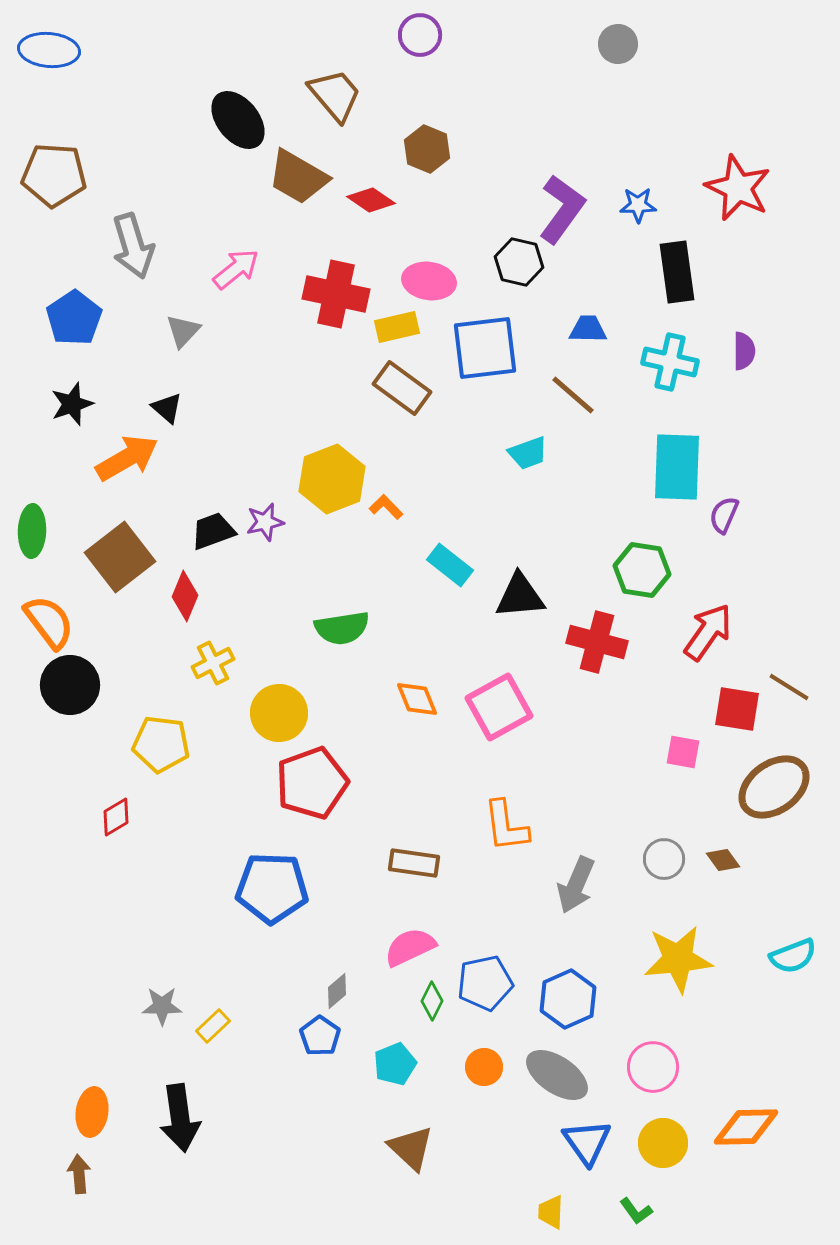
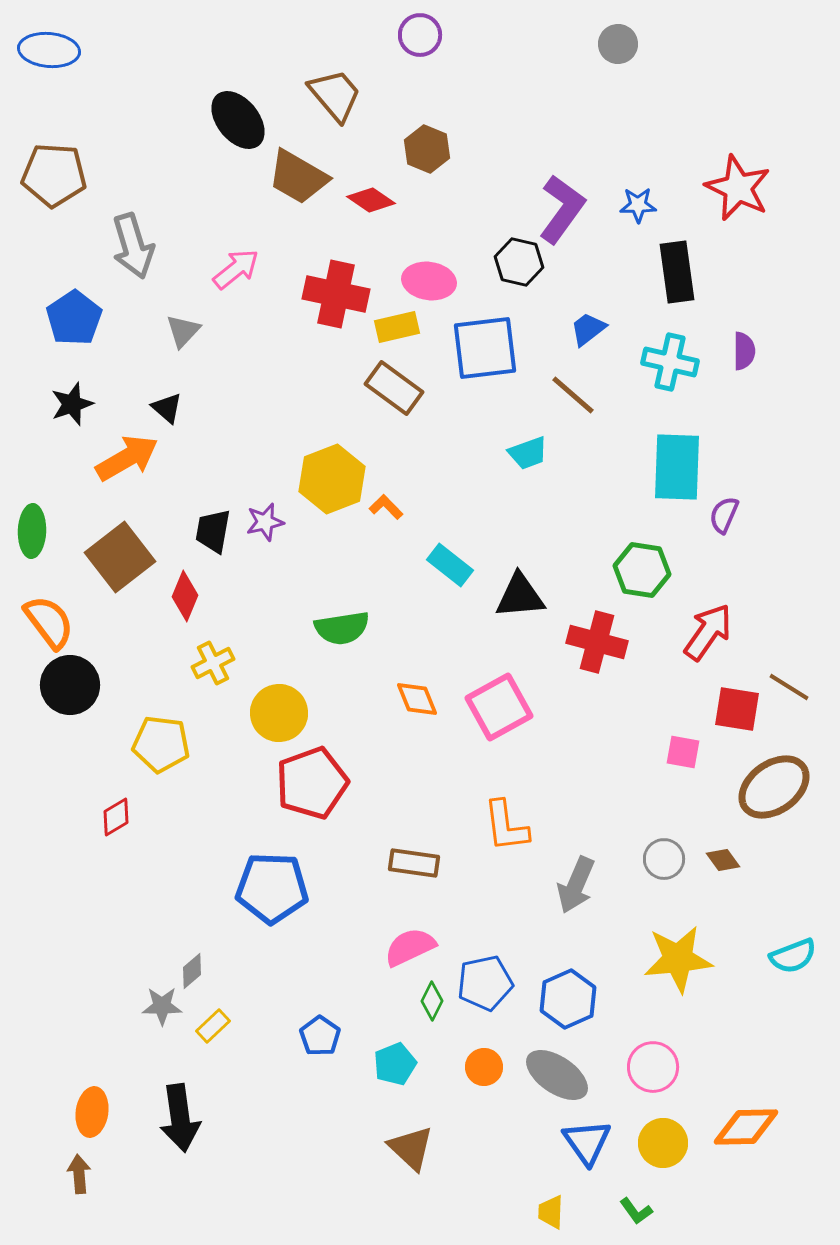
blue trapezoid at (588, 329): rotated 39 degrees counterclockwise
brown rectangle at (402, 388): moved 8 px left
black trapezoid at (213, 531): rotated 60 degrees counterclockwise
gray diamond at (337, 991): moved 145 px left, 20 px up
